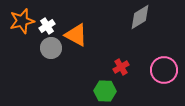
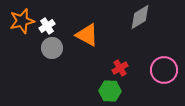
orange triangle: moved 11 px right
gray circle: moved 1 px right
red cross: moved 1 px left, 1 px down
green hexagon: moved 5 px right
